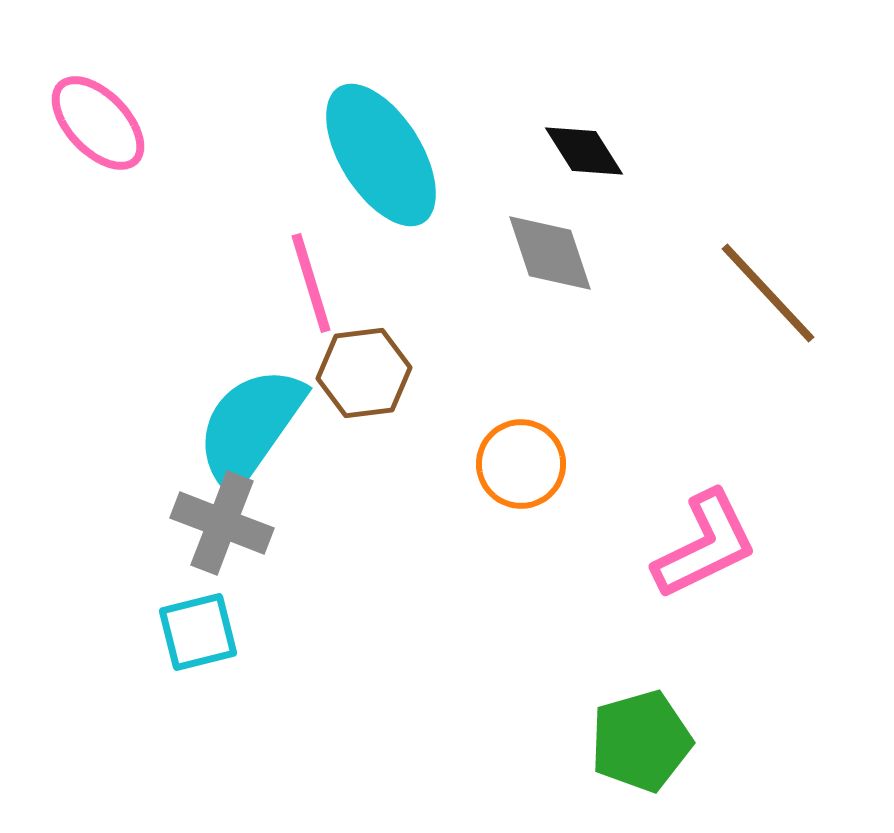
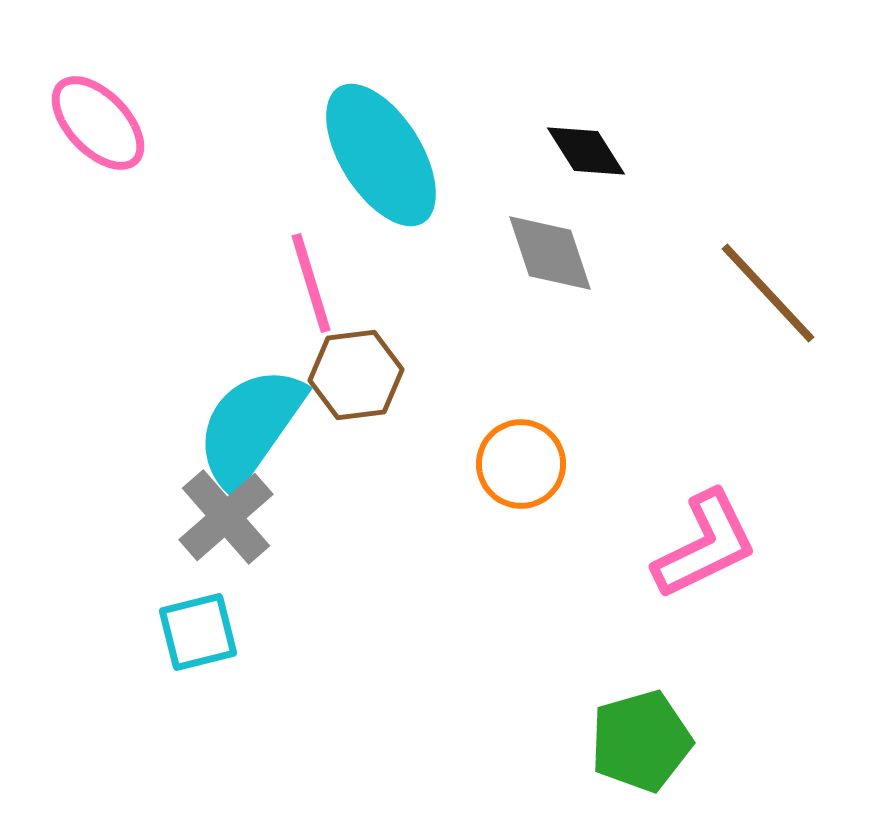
black diamond: moved 2 px right
brown hexagon: moved 8 px left, 2 px down
gray cross: moved 4 px right, 6 px up; rotated 28 degrees clockwise
